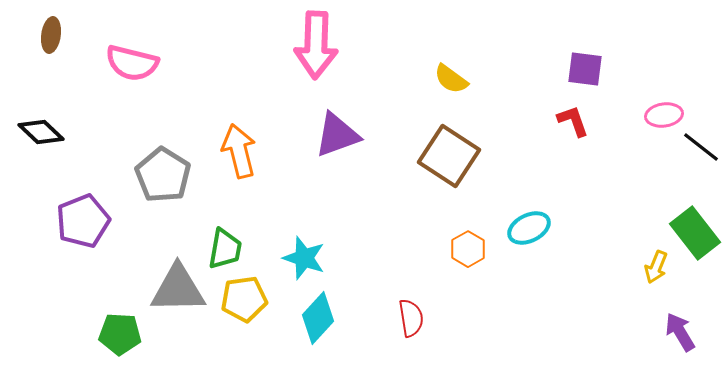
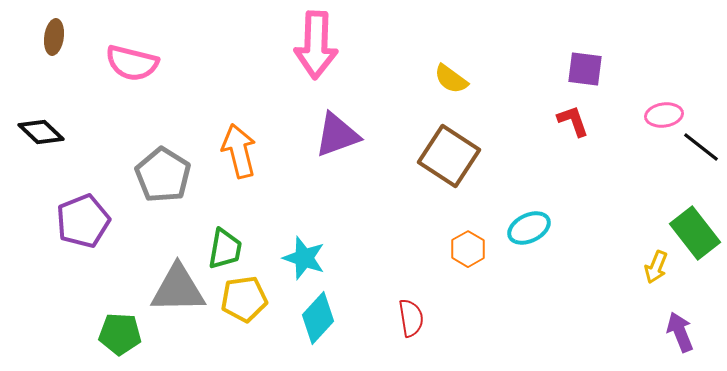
brown ellipse: moved 3 px right, 2 px down
purple arrow: rotated 9 degrees clockwise
